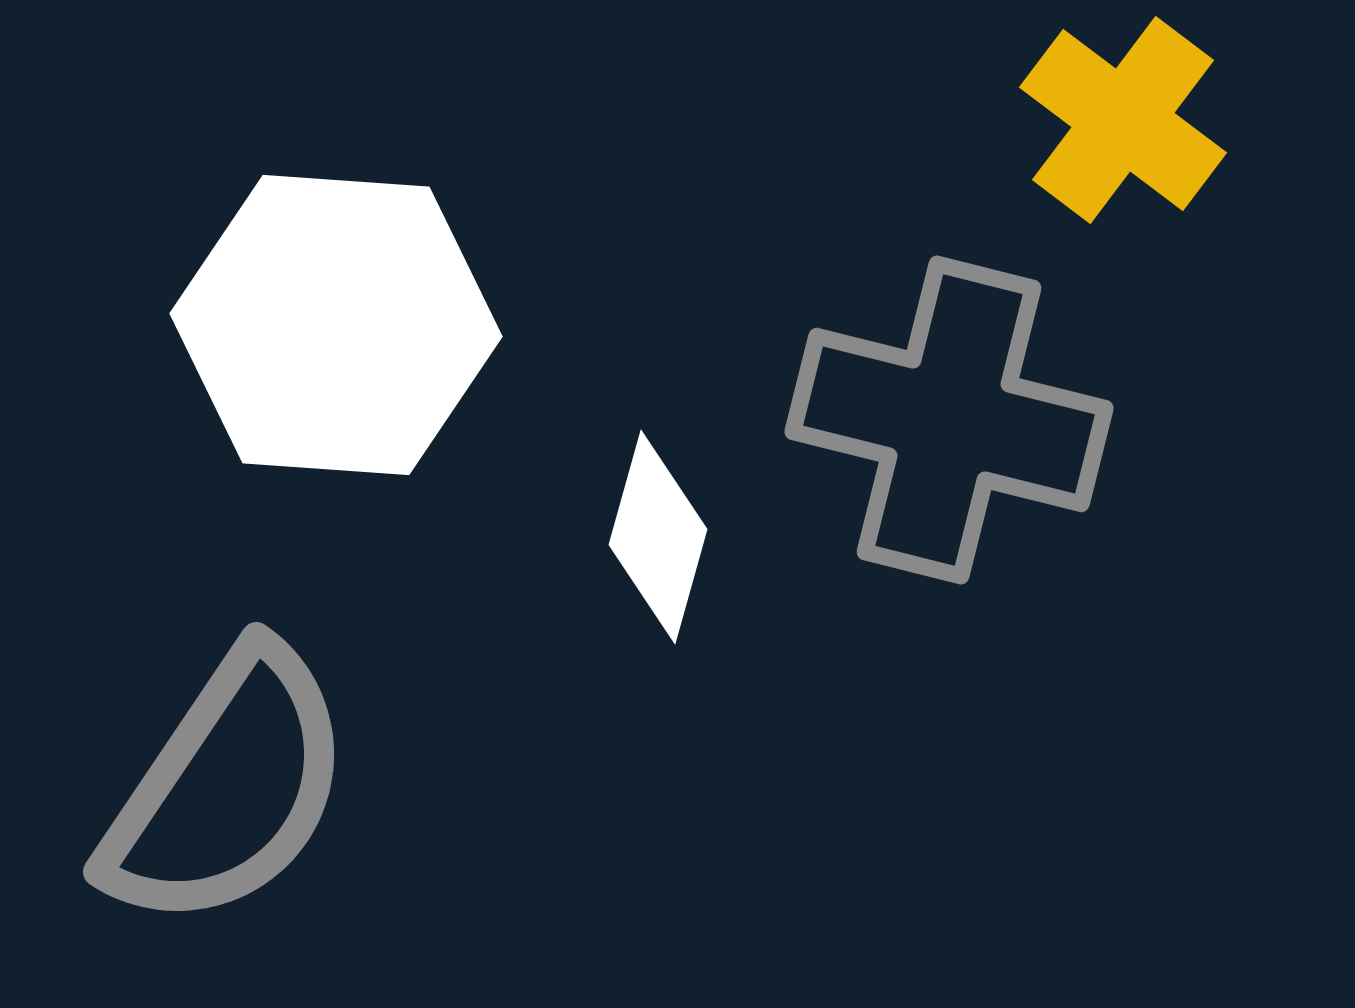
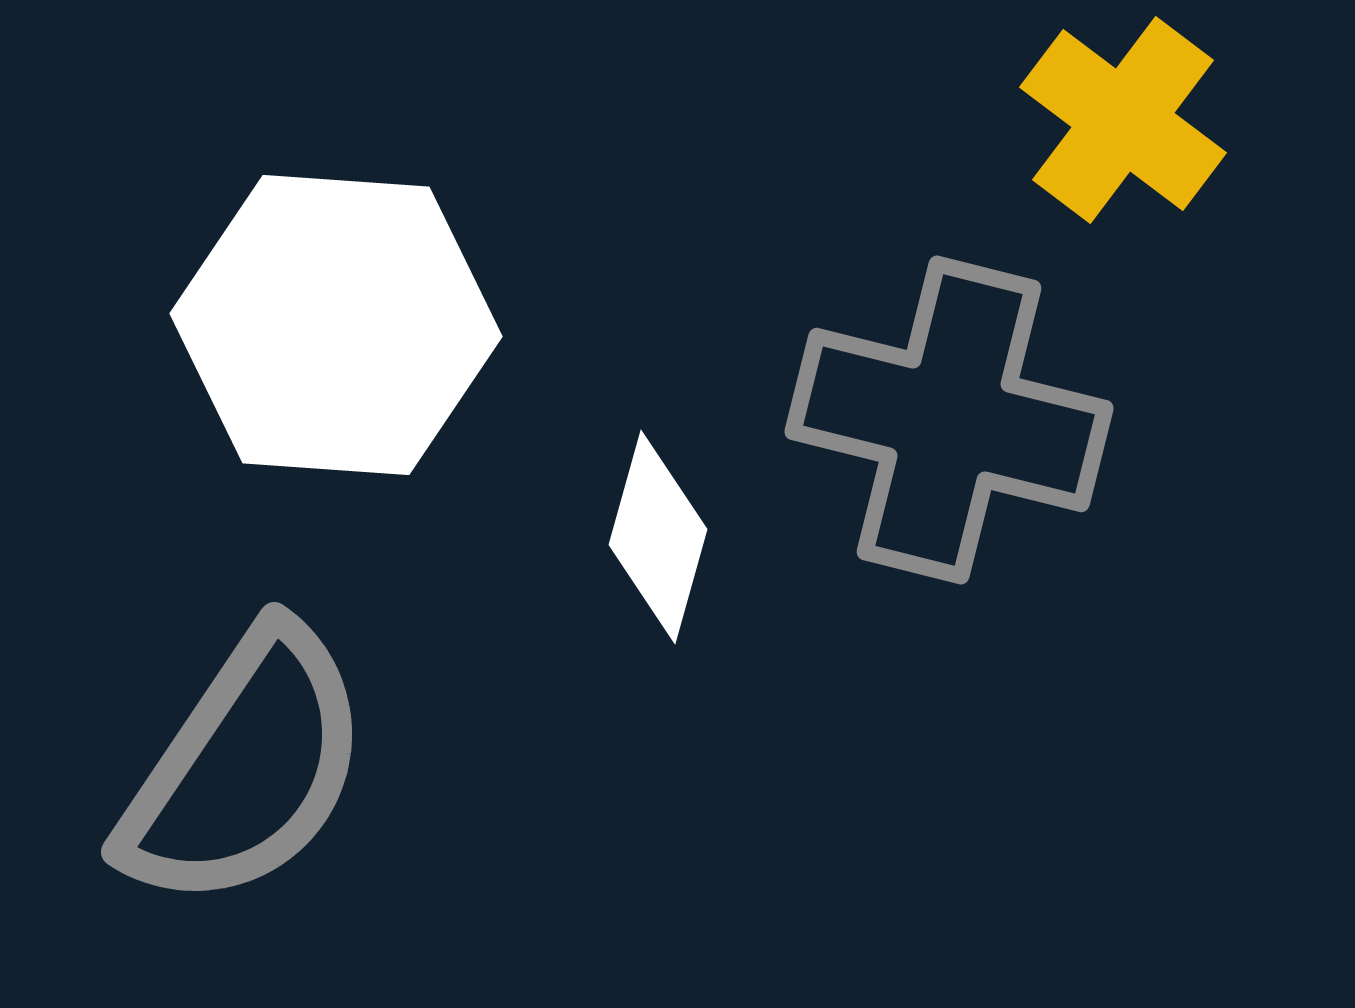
gray semicircle: moved 18 px right, 20 px up
